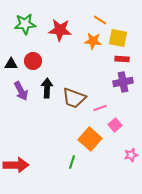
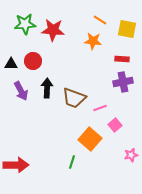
red star: moved 7 px left
yellow square: moved 9 px right, 9 px up
